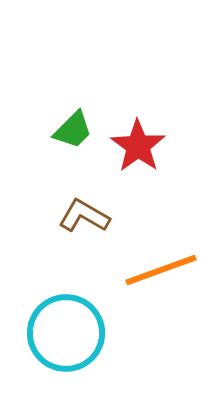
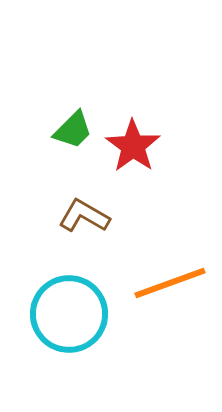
red star: moved 5 px left
orange line: moved 9 px right, 13 px down
cyan circle: moved 3 px right, 19 px up
